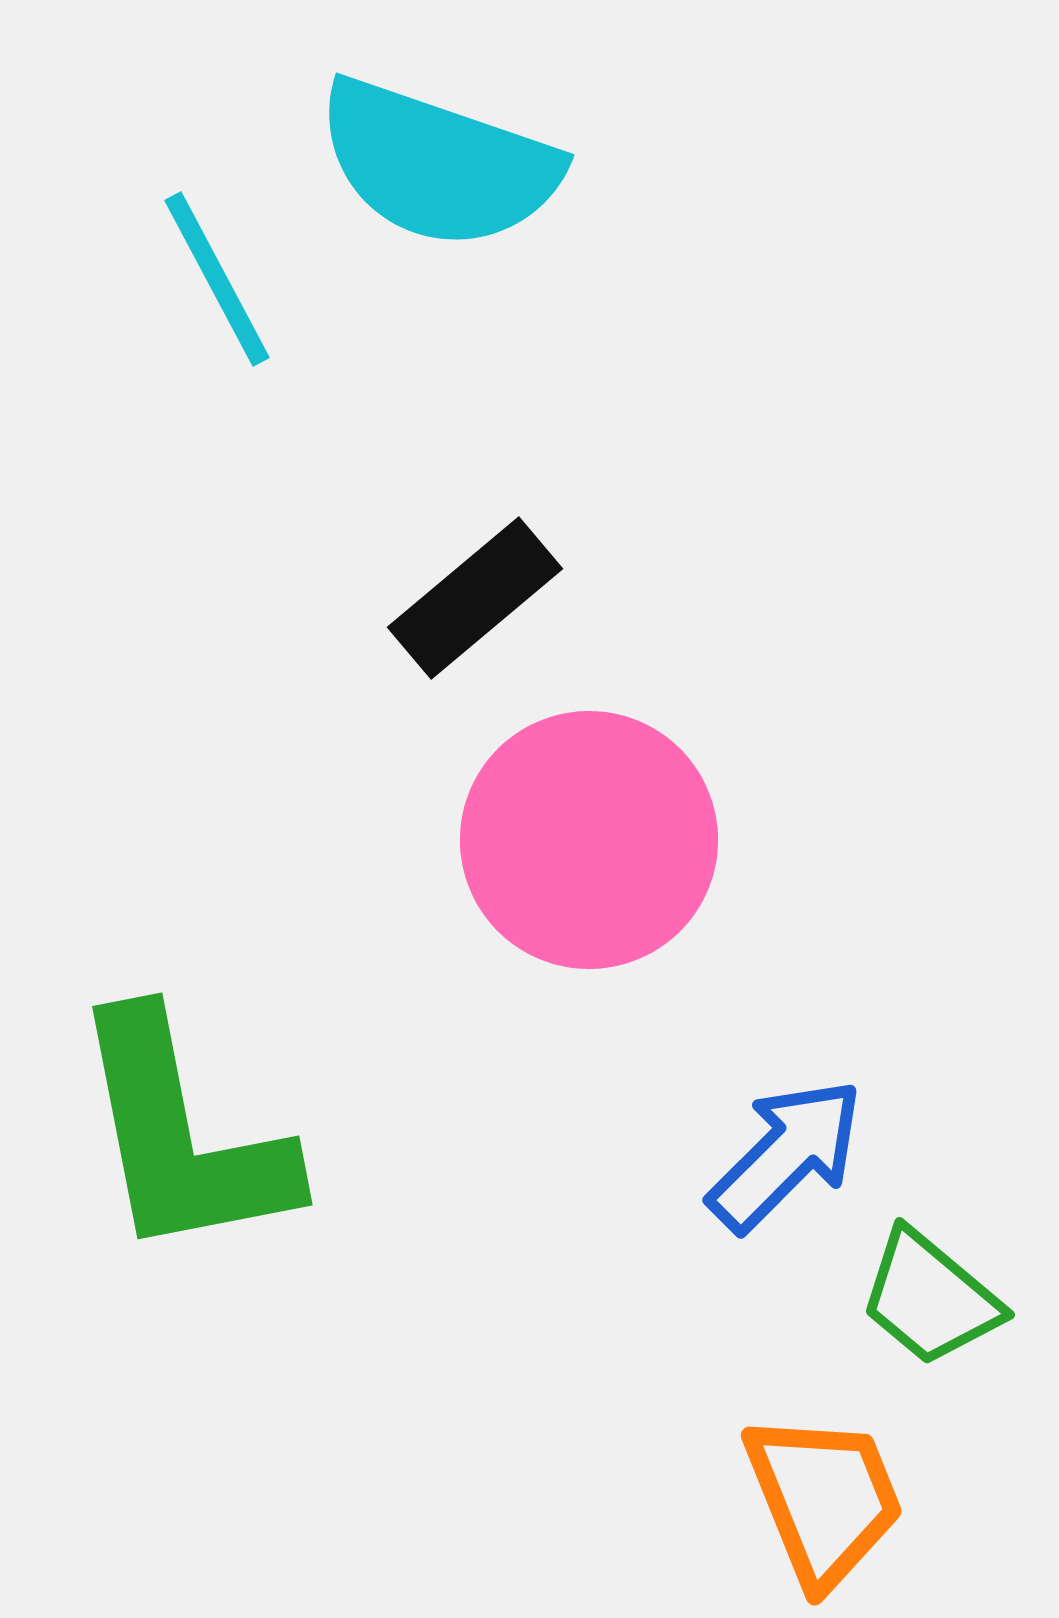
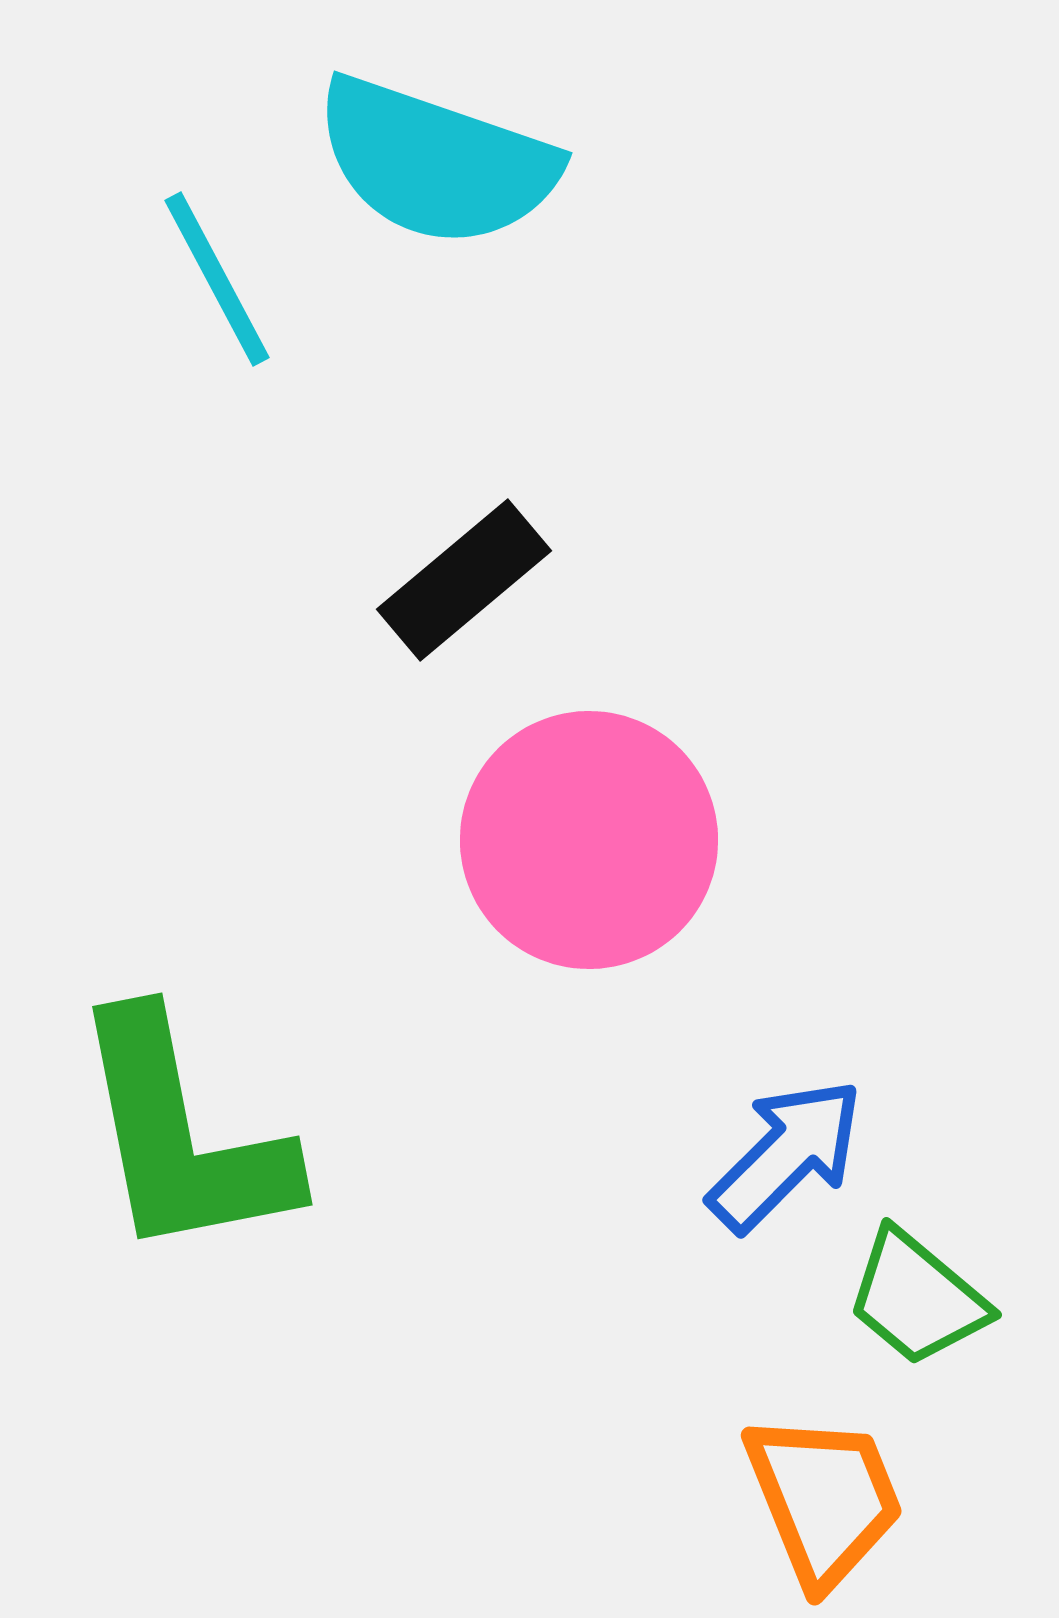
cyan semicircle: moved 2 px left, 2 px up
black rectangle: moved 11 px left, 18 px up
green trapezoid: moved 13 px left
